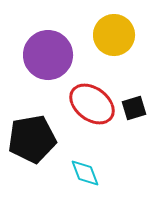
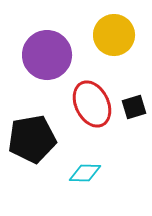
purple circle: moved 1 px left
red ellipse: rotated 27 degrees clockwise
black square: moved 1 px up
cyan diamond: rotated 68 degrees counterclockwise
